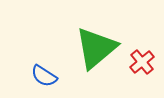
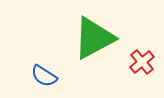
green triangle: moved 2 px left, 10 px up; rotated 12 degrees clockwise
